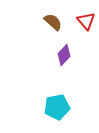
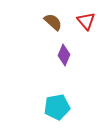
purple diamond: rotated 20 degrees counterclockwise
